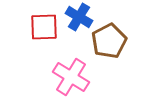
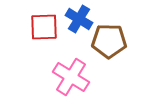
blue cross: moved 2 px down
brown pentagon: rotated 28 degrees clockwise
